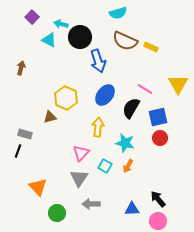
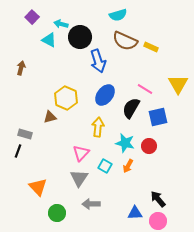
cyan semicircle: moved 2 px down
red circle: moved 11 px left, 8 px down
blue triangle: moved 3 px right, 4 px down
